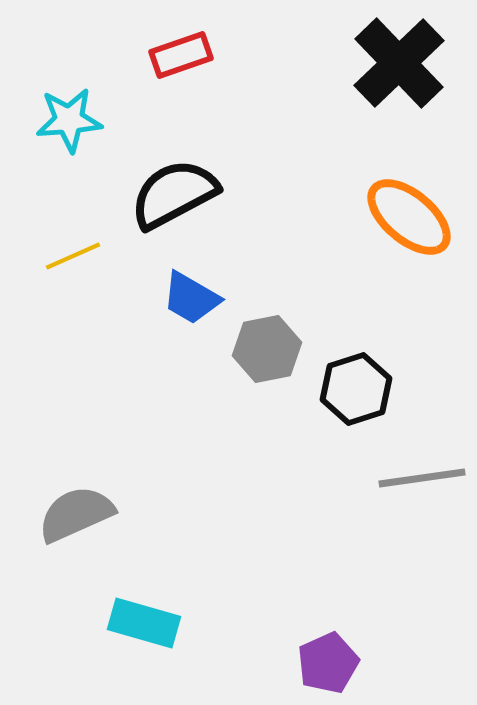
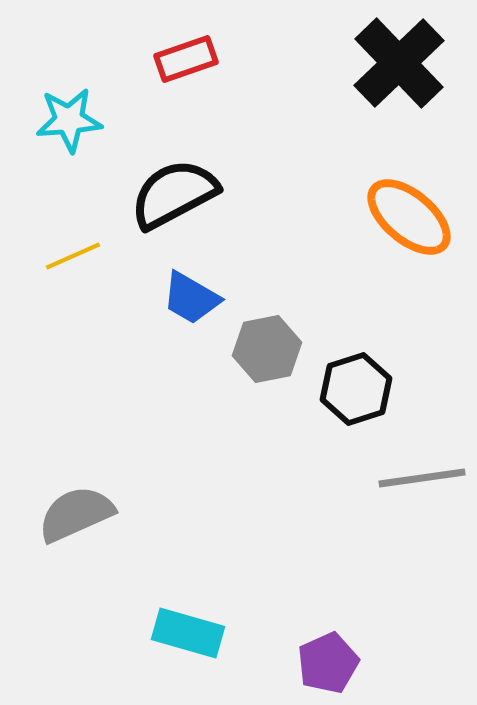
red rectangle: moved 5 px right, 4 px down
cyan rectangle: moved 44 px right, 10 px down
